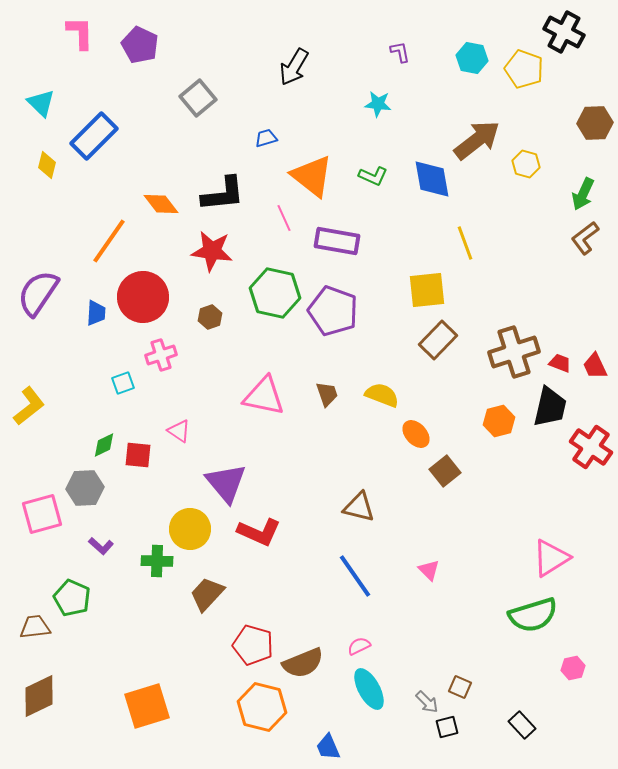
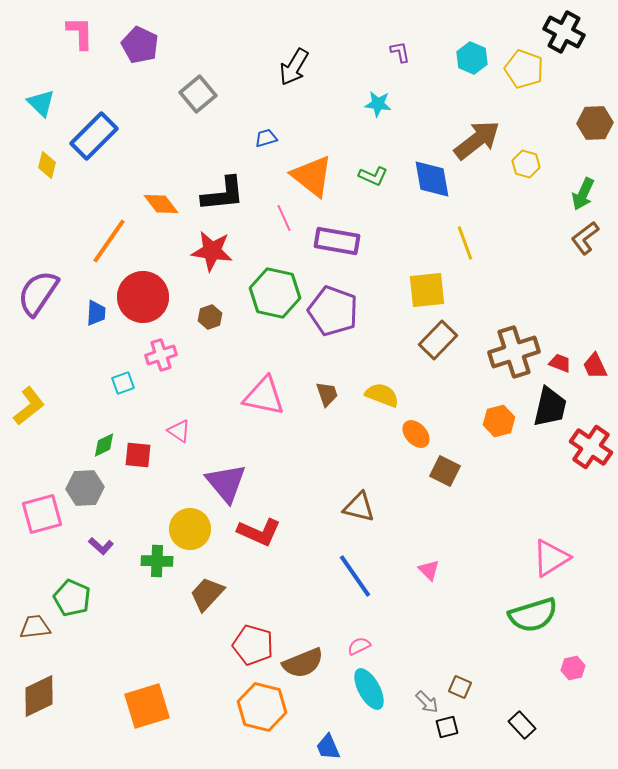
cyan hexagon at (472, 58): rotated 12 degrees clockwise
gray square at (198, 98): moved 4 px up
brown square at (445, 471): rotated 24 degrees counterclockwise
